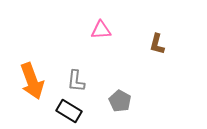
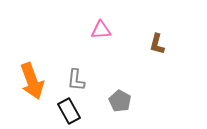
gray L-shape: moved 1 px up
black rectangle: rotated 30 degrees clockwise
